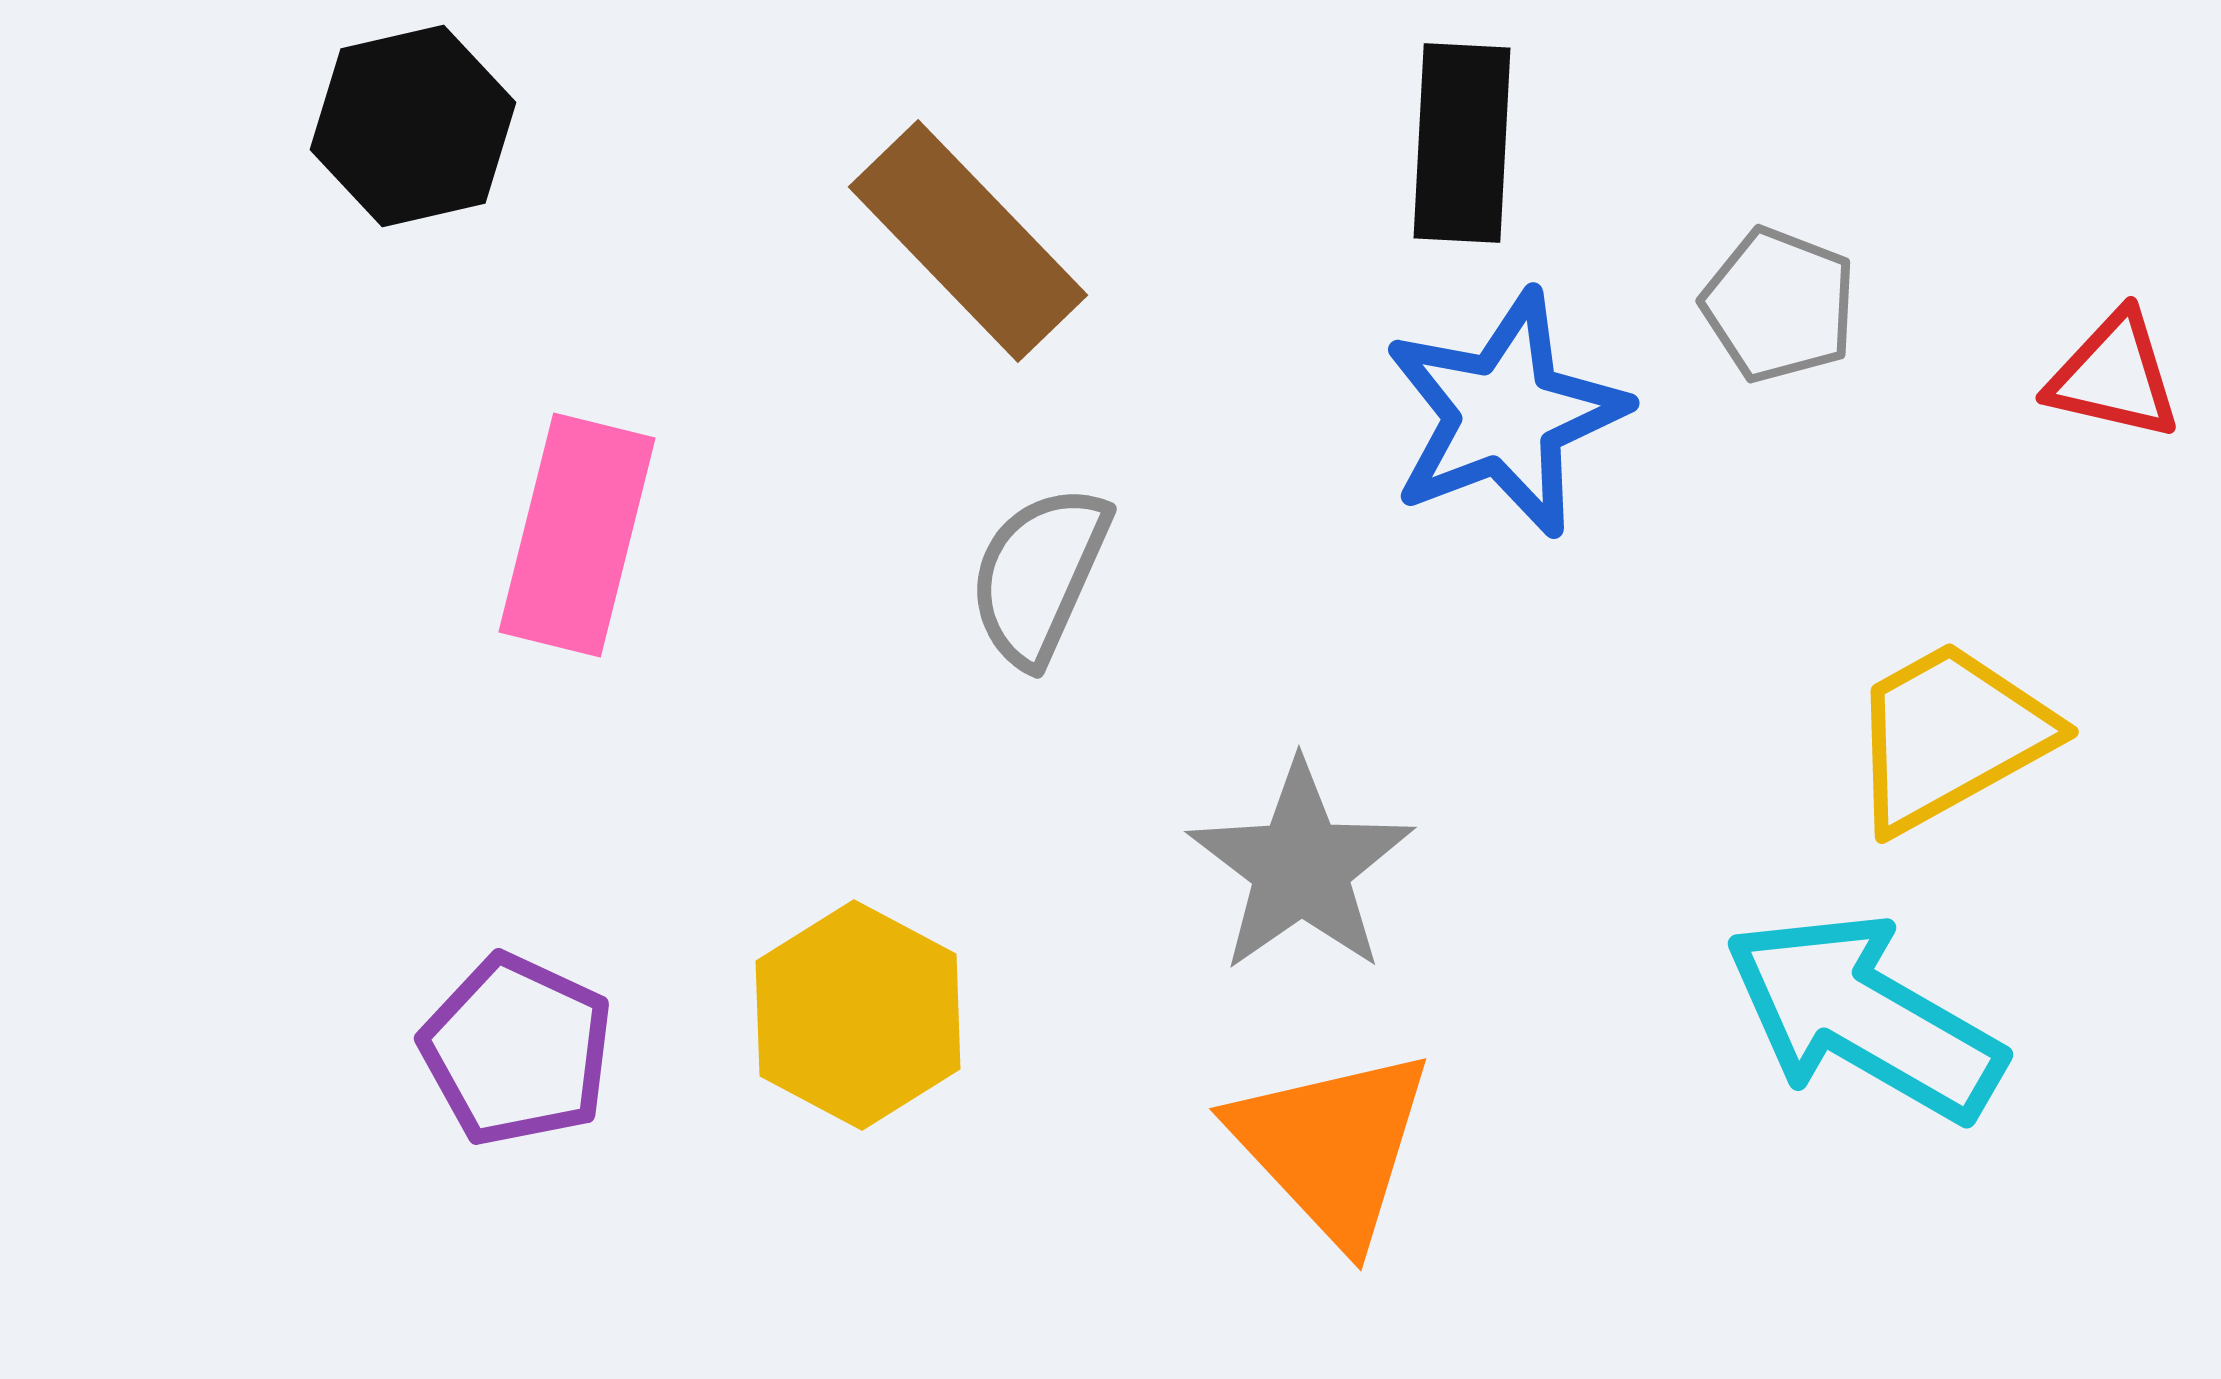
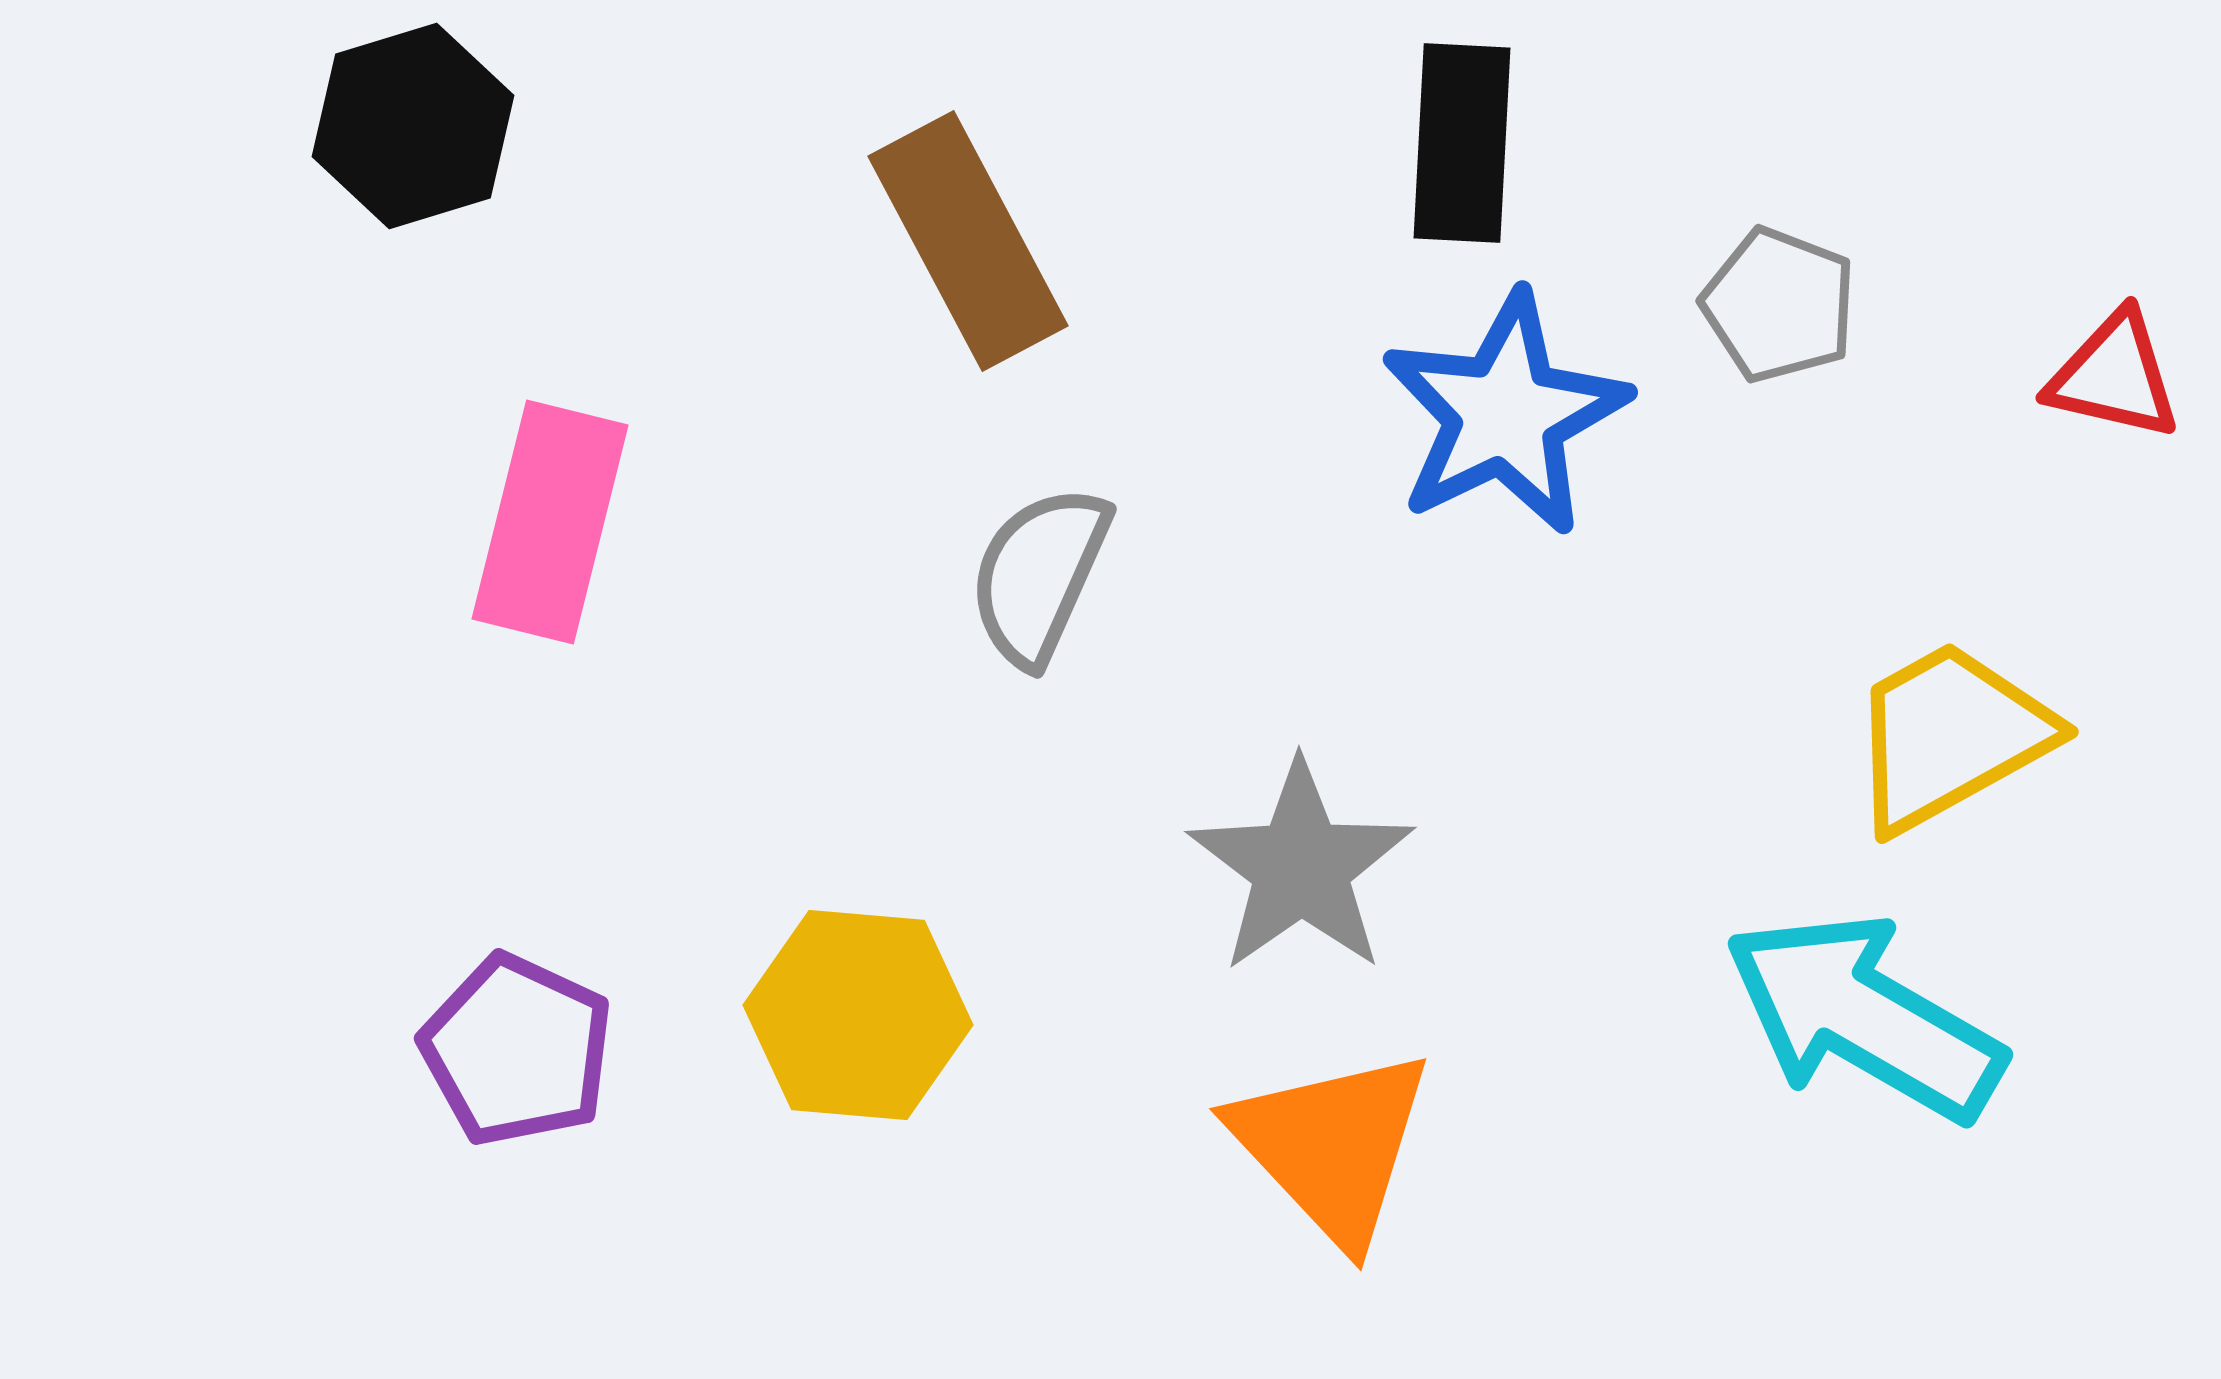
black hexagon: rotated 4 degrees counterclockwise
brown rectangle: rotated 16 degrees clockwise
blue star: rotated 5 degrees counterclockwise
pink rectangle: moved 27 px left, 13 px up
yellow hexagon: rotated 23 degrees counterclockwise
